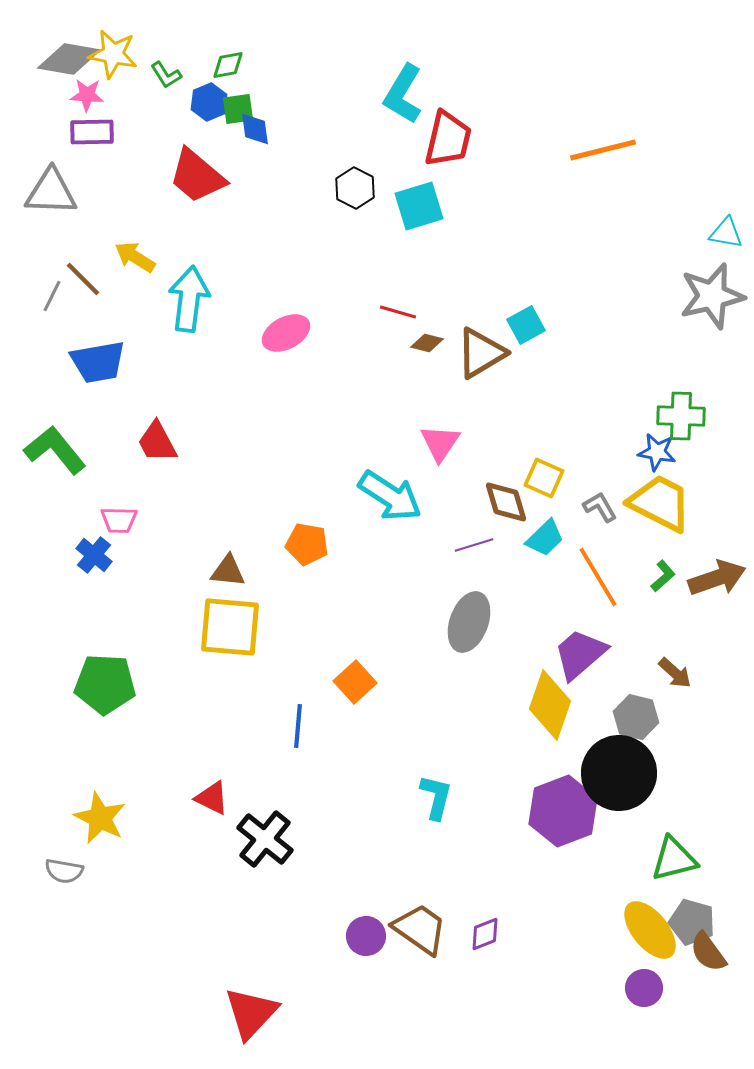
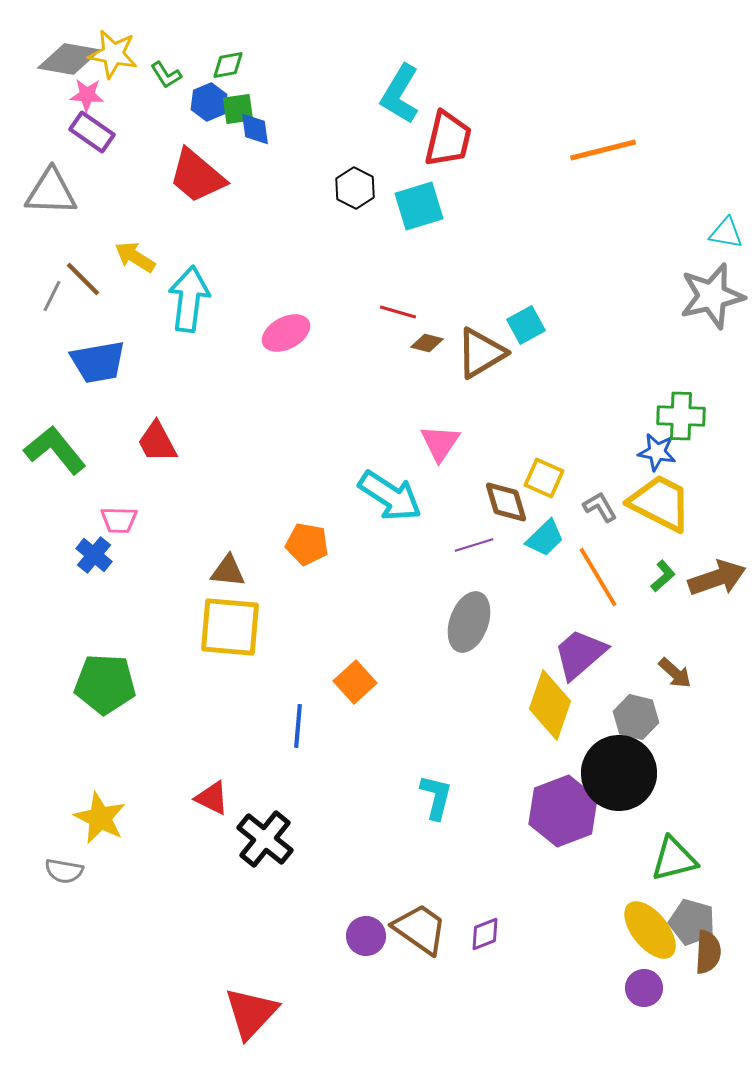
cyan L-shape at (403, 94): moved 3 px left
purple rectangle at (92, 132): rotated 36 degrees clockwise
brown semicircle at (708, 952): rotated 141 degrees counterclockwise
